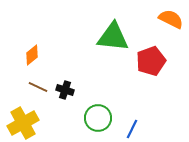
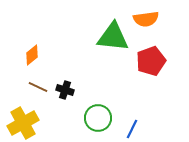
orange semicircle: moved 25 px left; rotated 145 degrees clockwise
